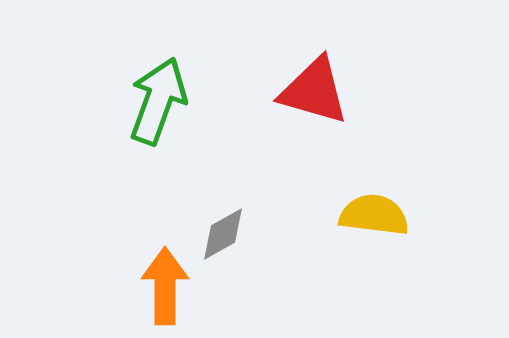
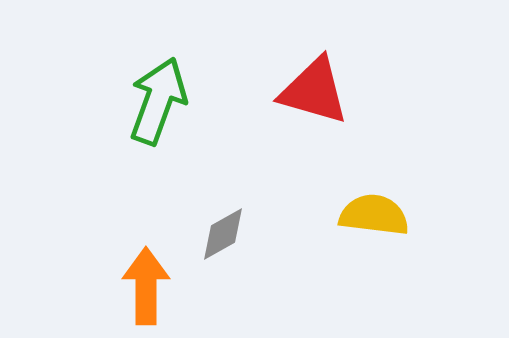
orange arrow: moved 19 px left
